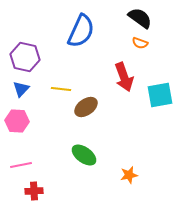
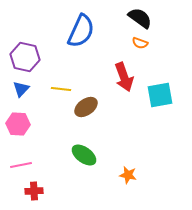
pink hexagon: moved 1 px right, 3 px down
orange star: moved 1 px left; rotated 24 degrees clockwise
